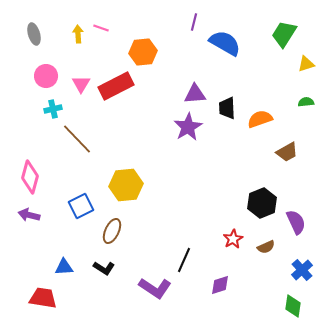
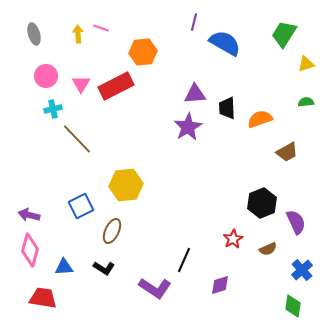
pink diamond: moved 73 px down
brown semicircle: moved 2 px right, 2 px down
